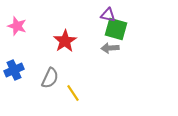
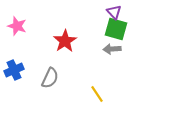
purple triangle: moved 6 px right, 3 px up; rotated 35 degrees clockwise
gray arrow: moved 2 px right, 1 px down
yellow line: moved 24 px right, 1 px down
